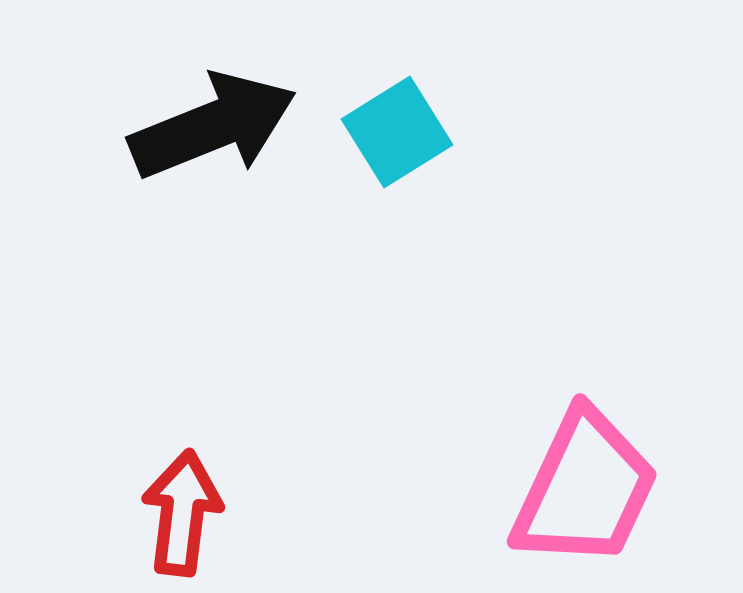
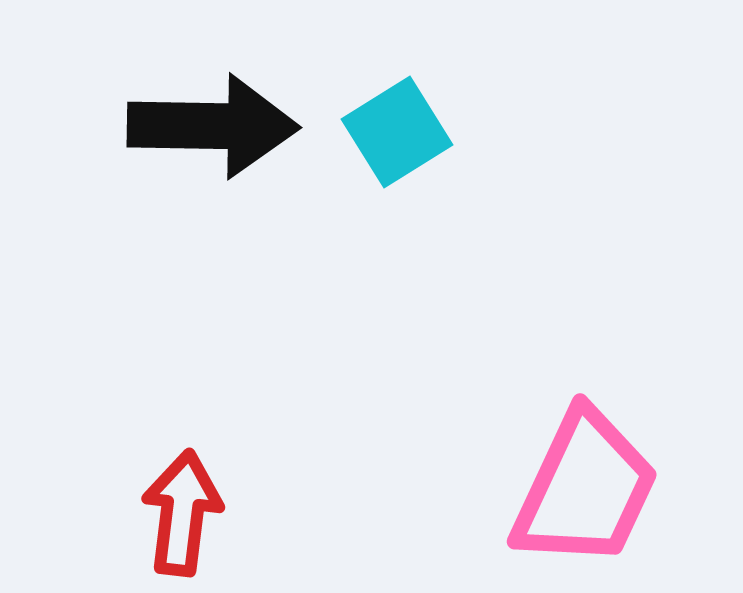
black arrow: rotated 23 degrees clockwise
